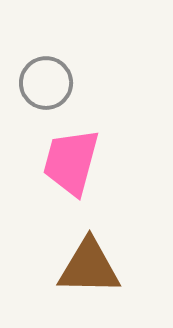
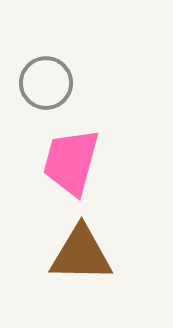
brown triangle: moved 8 px left, 13 px up
